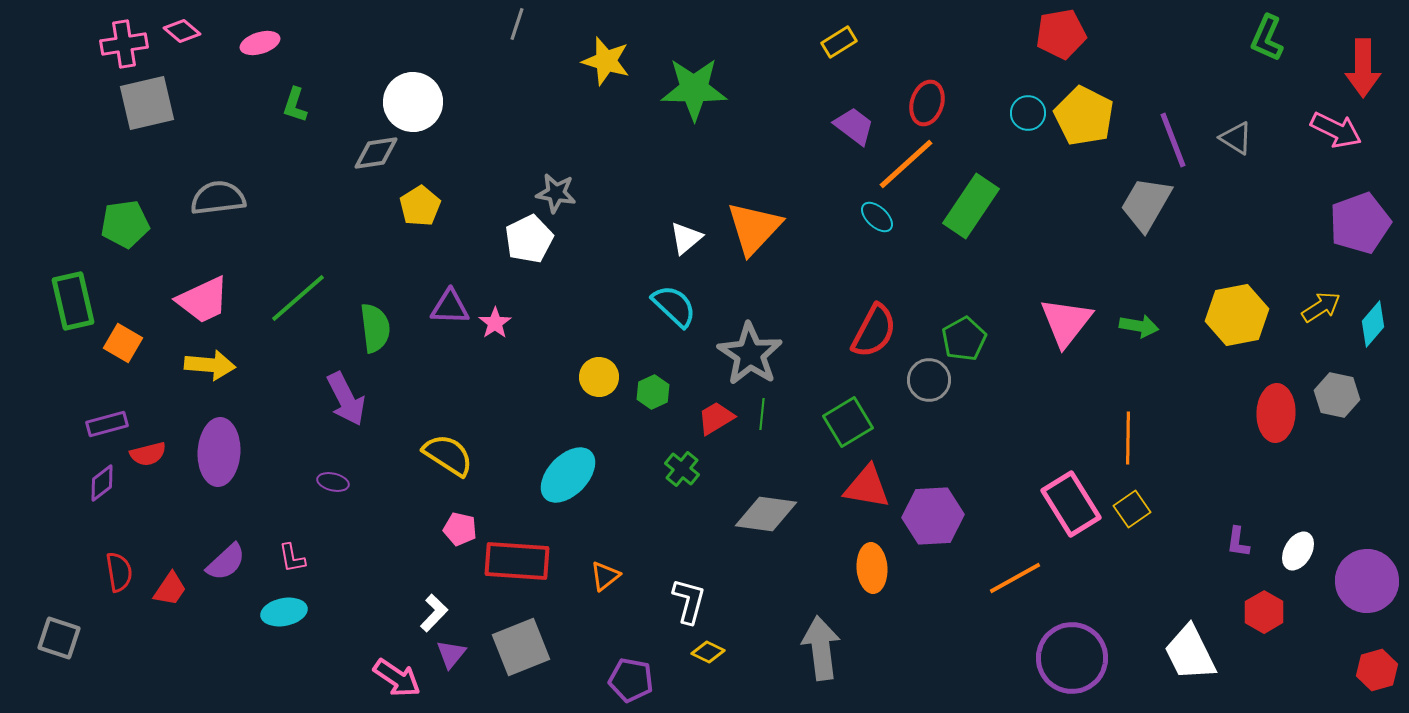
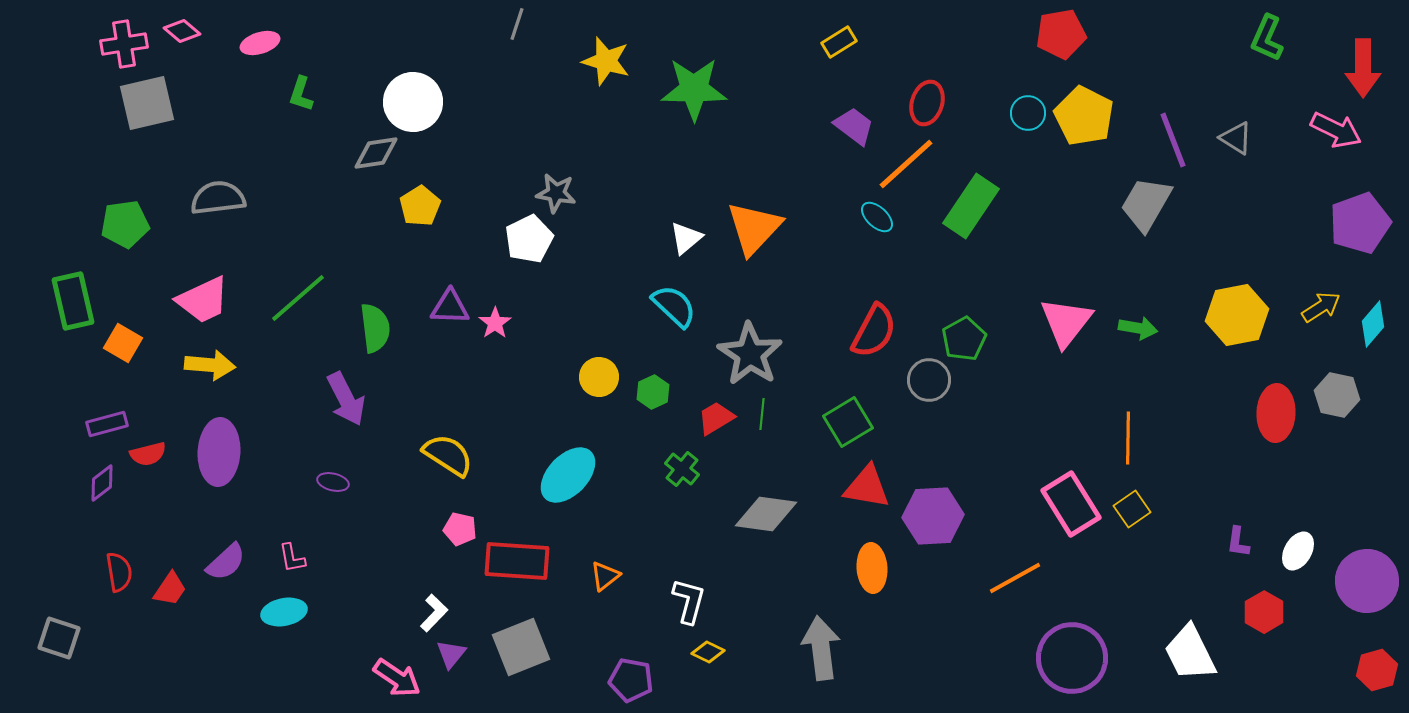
green L-shape at (295, 105): moved 6 px right, 11 px up
green arrow at (1139, 326): moved 1 px left, 2 px down
